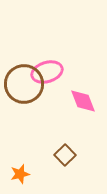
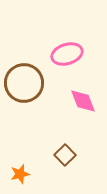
pink ellipse: moved 20 px right, 18 px up
brown circle: moved 1 px up
